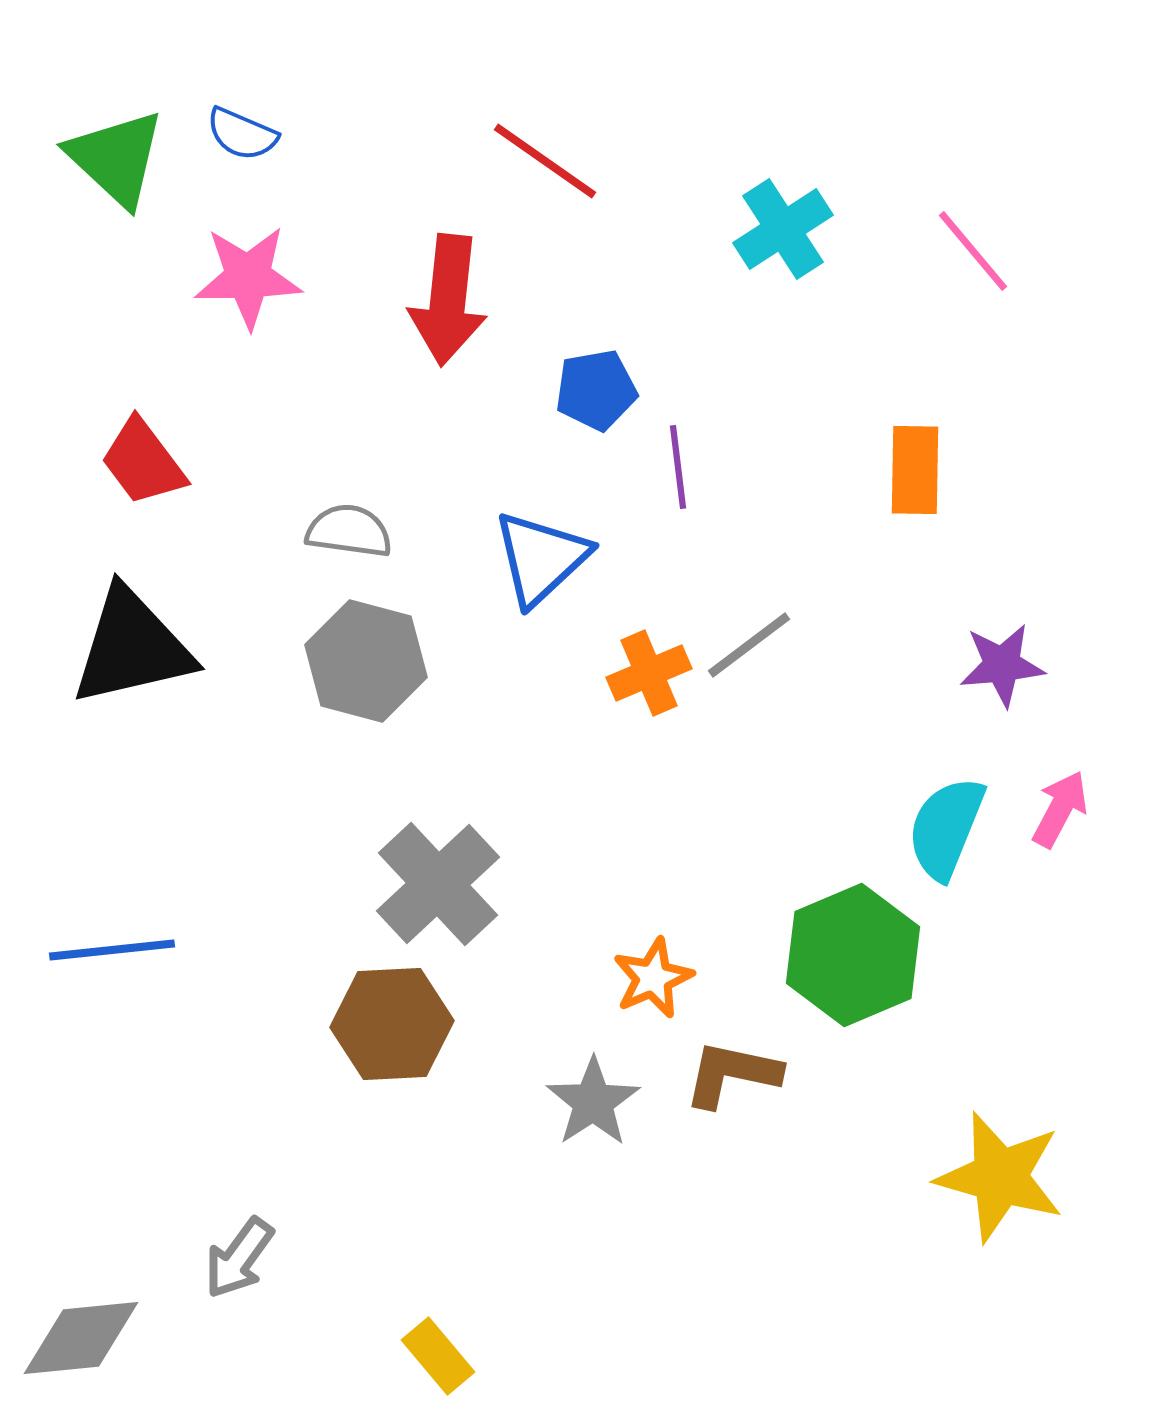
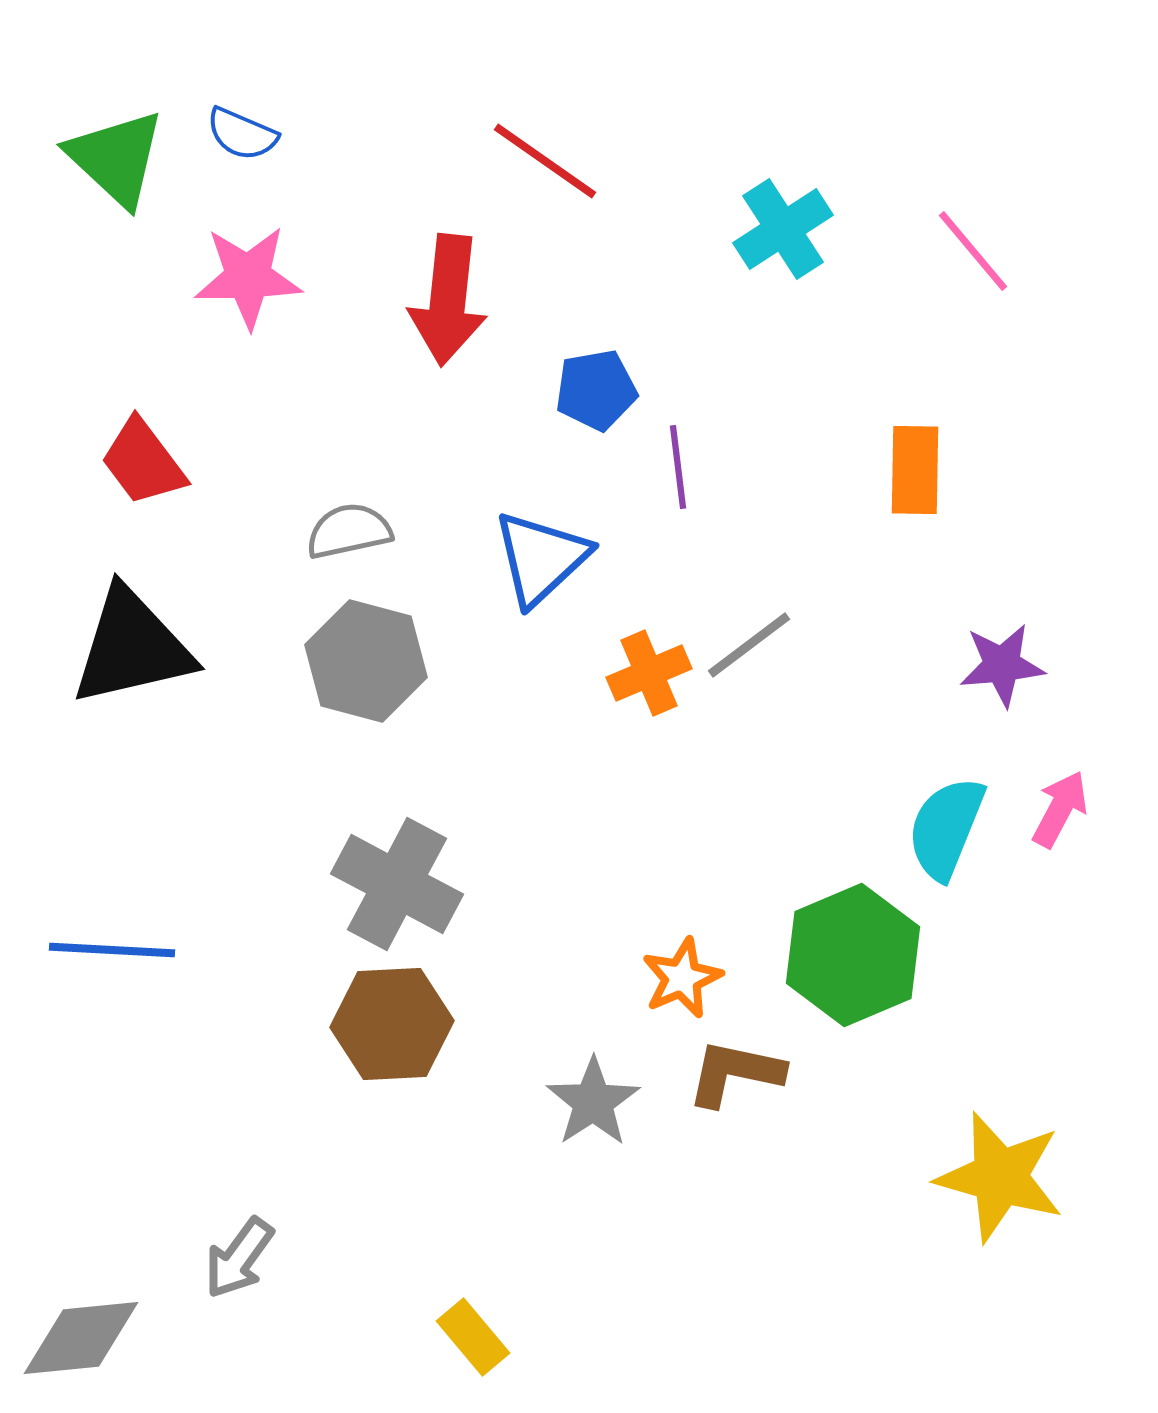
gray semicircle: rotated 20 degrees counterclockwise
gray cross: moved 41 px left; rotated 19 degrees counterclockwise
blue line: rotated 9 degrees clockwise
orange star: moved 29 px right
brown L-shape: moved 3 px right, 1 px up
yellow rectangle: moved 35 px right, 19 px up
